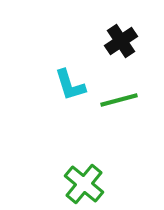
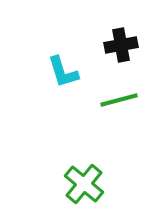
black cross: moved 4 px down; rotated 24 degrees clockwise
cyan L-shape: moved 7 px left, 13 px up
